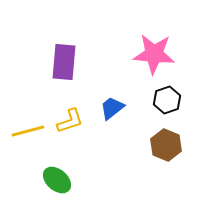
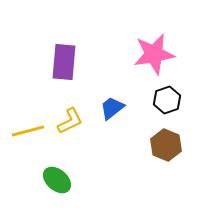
pink star: rotated 15 degrees counterclockwise
yellow L-shape: rotated 8 degrees counterclockwise
